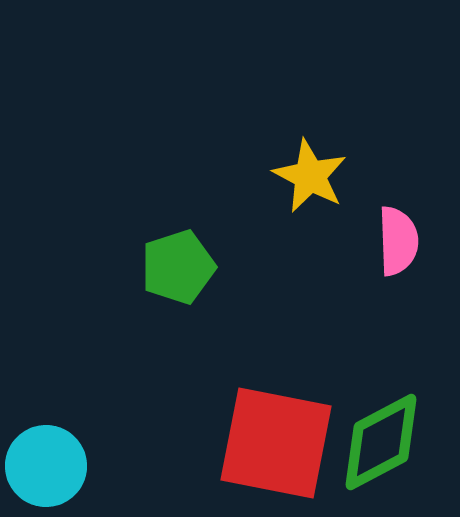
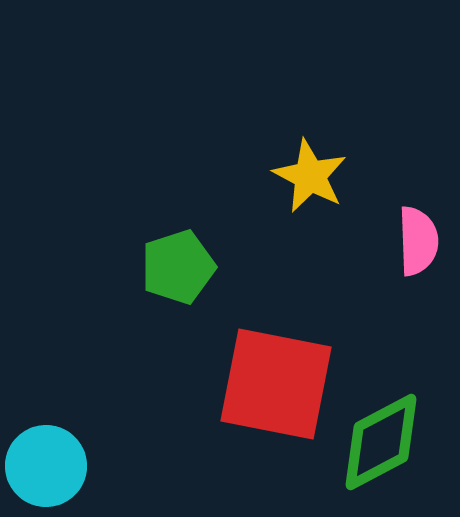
pink semicircle: moved 20 px right
red square: moved 59 px up
